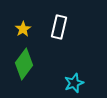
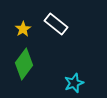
white rectangle: moved 3 px left, 3 px up; rotated 65 degrees counterclockwise
